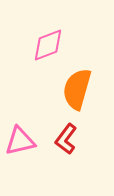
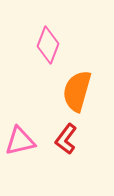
pink diamond: rotated 48 degrees counterclockwise
orange semicircle: moved 2 px down
